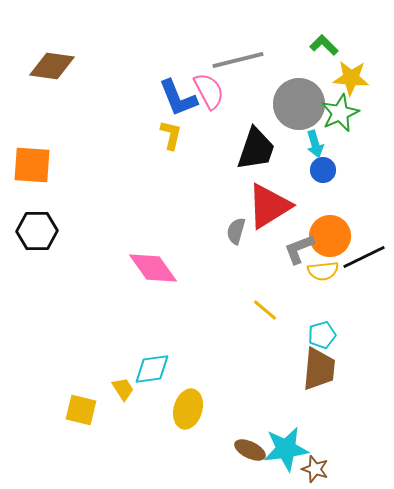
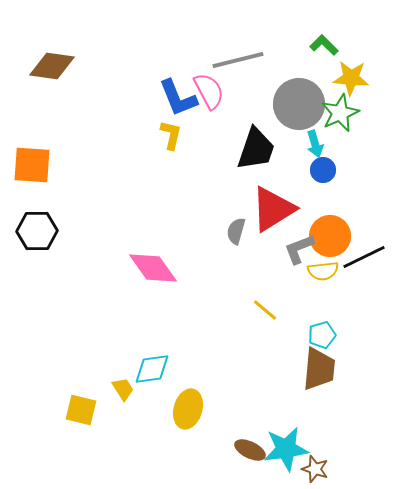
red triangle: moved 4 px right, 3 px down
